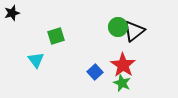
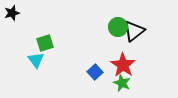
green square: moved 11 px left, 7 px down
